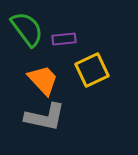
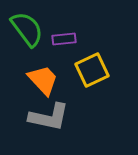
gray L-shape: moved 4 px right
